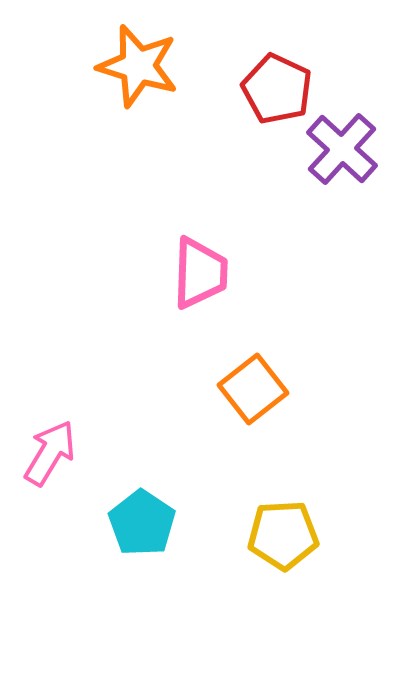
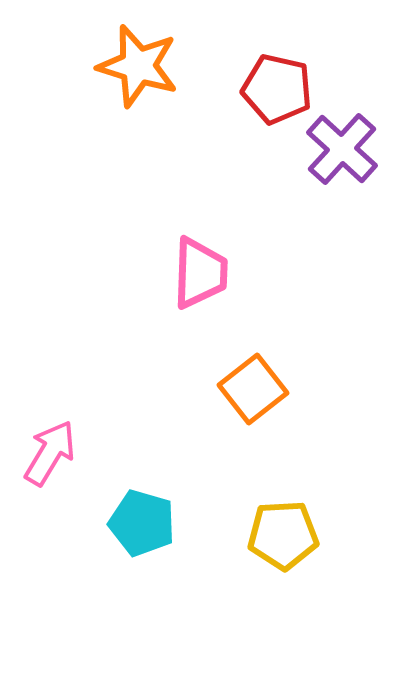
red pentagon: rotated 12 degrees counterclockwise
cyan pentagon: rotated 18 degrees counterclockwise
